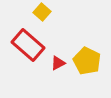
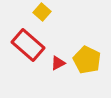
yellow pentagon: moved 1 px up
